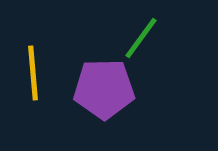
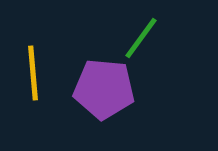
purple pentagon: rotated 6 degrees clockwise
